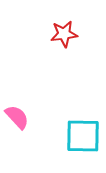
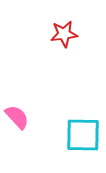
cyan square: moved 1 px up
